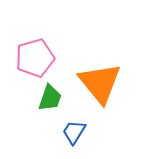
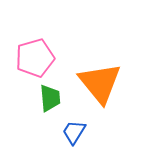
green trapezoid: rotated 24 degrees counterclockwise
